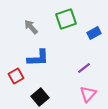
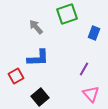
green square: moved 1 px right, 5 px up
gray arrow: moved 5 px right
blue rectangle: rotated 40 degrees counterclockwise
purple line: moved 1 px down; rotated 24 degrees counterclockwise
pink triangle: moved 3 px right; rotated 24 degrees counterclockwise
